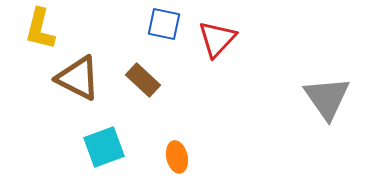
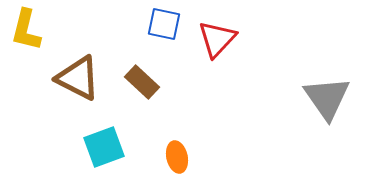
yellow L-shape: moved 14 px left, 1 px down
brown rectangle: moved 1 px left, 2 px down
